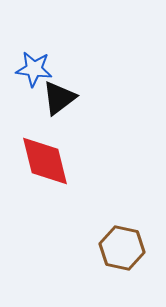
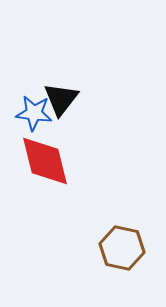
blue star: moved 44 px down
black triangle: moved 2 px right, 1 px down; rotated 15 degrees counterclockwise
